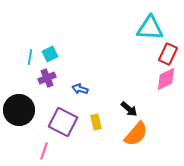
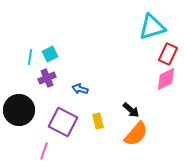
cyan triangle: moved 2 px right, 1 px up; rotated 20 degrees counterclockwise
black arrow: moved 2 px right, 1 px down
yellow rectangle: moved 2 px right, 1 px up
